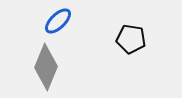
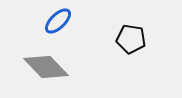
gray diamond: rotated 66 degrees counterclockwise
